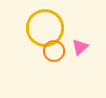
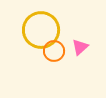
yellow circle: moved 4 px left, 2 px down
